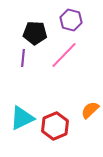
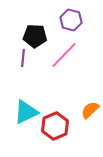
black pentagon: moved 3 px down
cyan triangle: moved 4 px right, 6 px up
